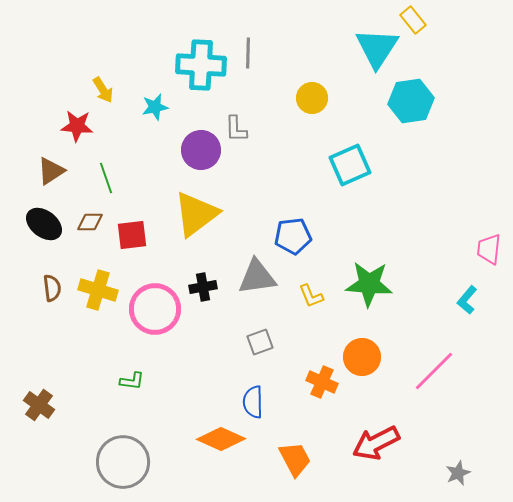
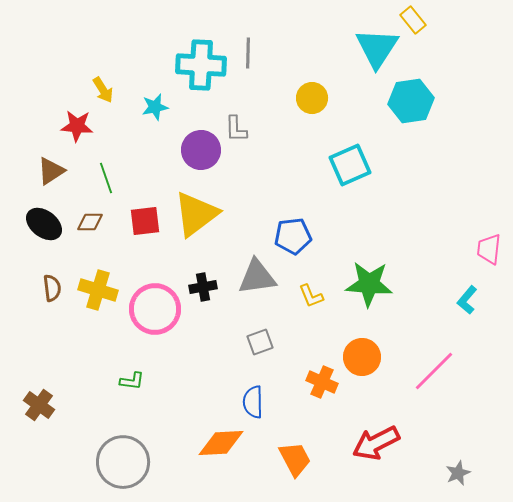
red square: moved 13 px right, 14 px up
orange diamond: moved 4 px down; rotated 27 degrees counterclockwise
